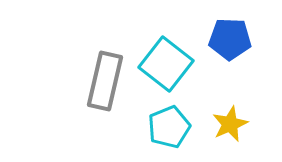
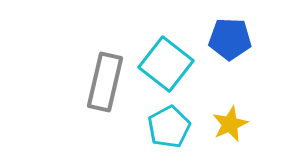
gray rectangle: moved 1 px down
cyan pentagon: rotated 6 degrees counterclockwise
